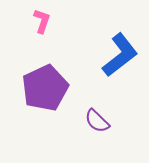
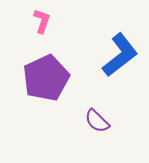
purple pentagon: moved 1 px right, 10 px up
